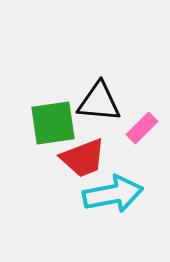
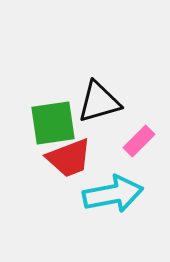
black triangle: rotated 21 degrees counterclockwise
pink rectangle: moved 3 px left, 13 px down
red trapezoid: moved 14 px left
